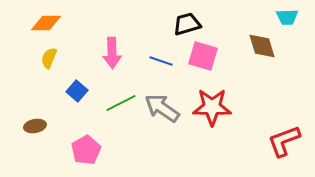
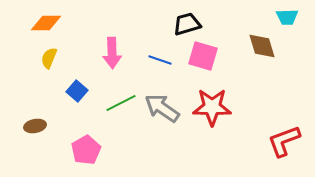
blue line: moved 1 px left, 1 px up
